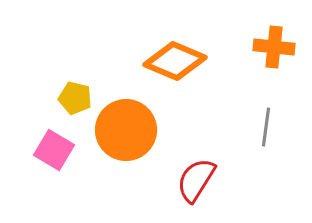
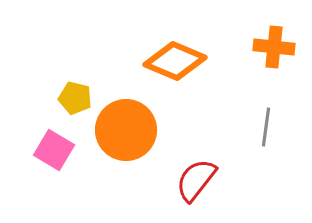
red semicircle: rotated 6 degrees clockwise
